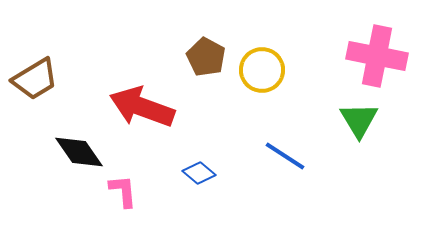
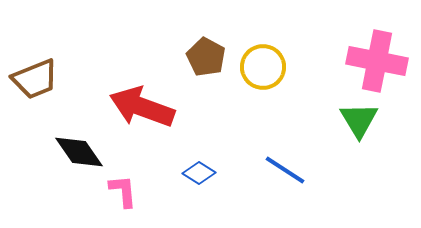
pink cross: moved 5 px down
yellow circle: moved 1 px right, 3 px up
brown trapezoid: rotated 9 degrees clockwise
blue line: moved 14 px down
blue diamond: rotated 8 degrees counterclockwise
